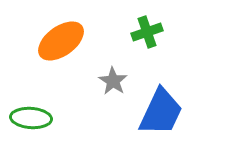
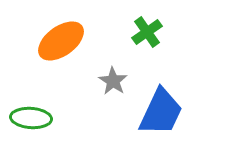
green cross: rotated 16 degrees counterclockwise
